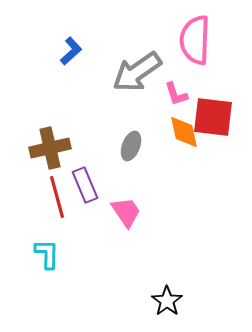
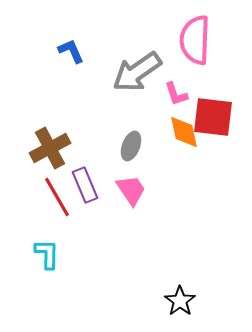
blue L-shape: rotated 72 degrees counterclockwise
brown cross: rotated 15 degrees counterclockwise
red line: rotated 15 degrees counterclockwise
pink trapezoid: moved 5 px right, 22 px up
black star: moved 13 px right
